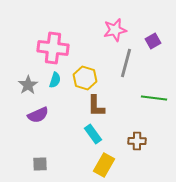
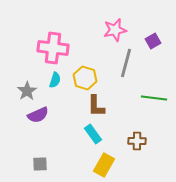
gray star: moved 1 px left, 6 px down
